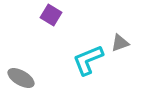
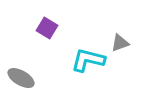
purple square: moved 4 px left, 13 px down
cyan L-shape: rotated 36 degrees clockwise
